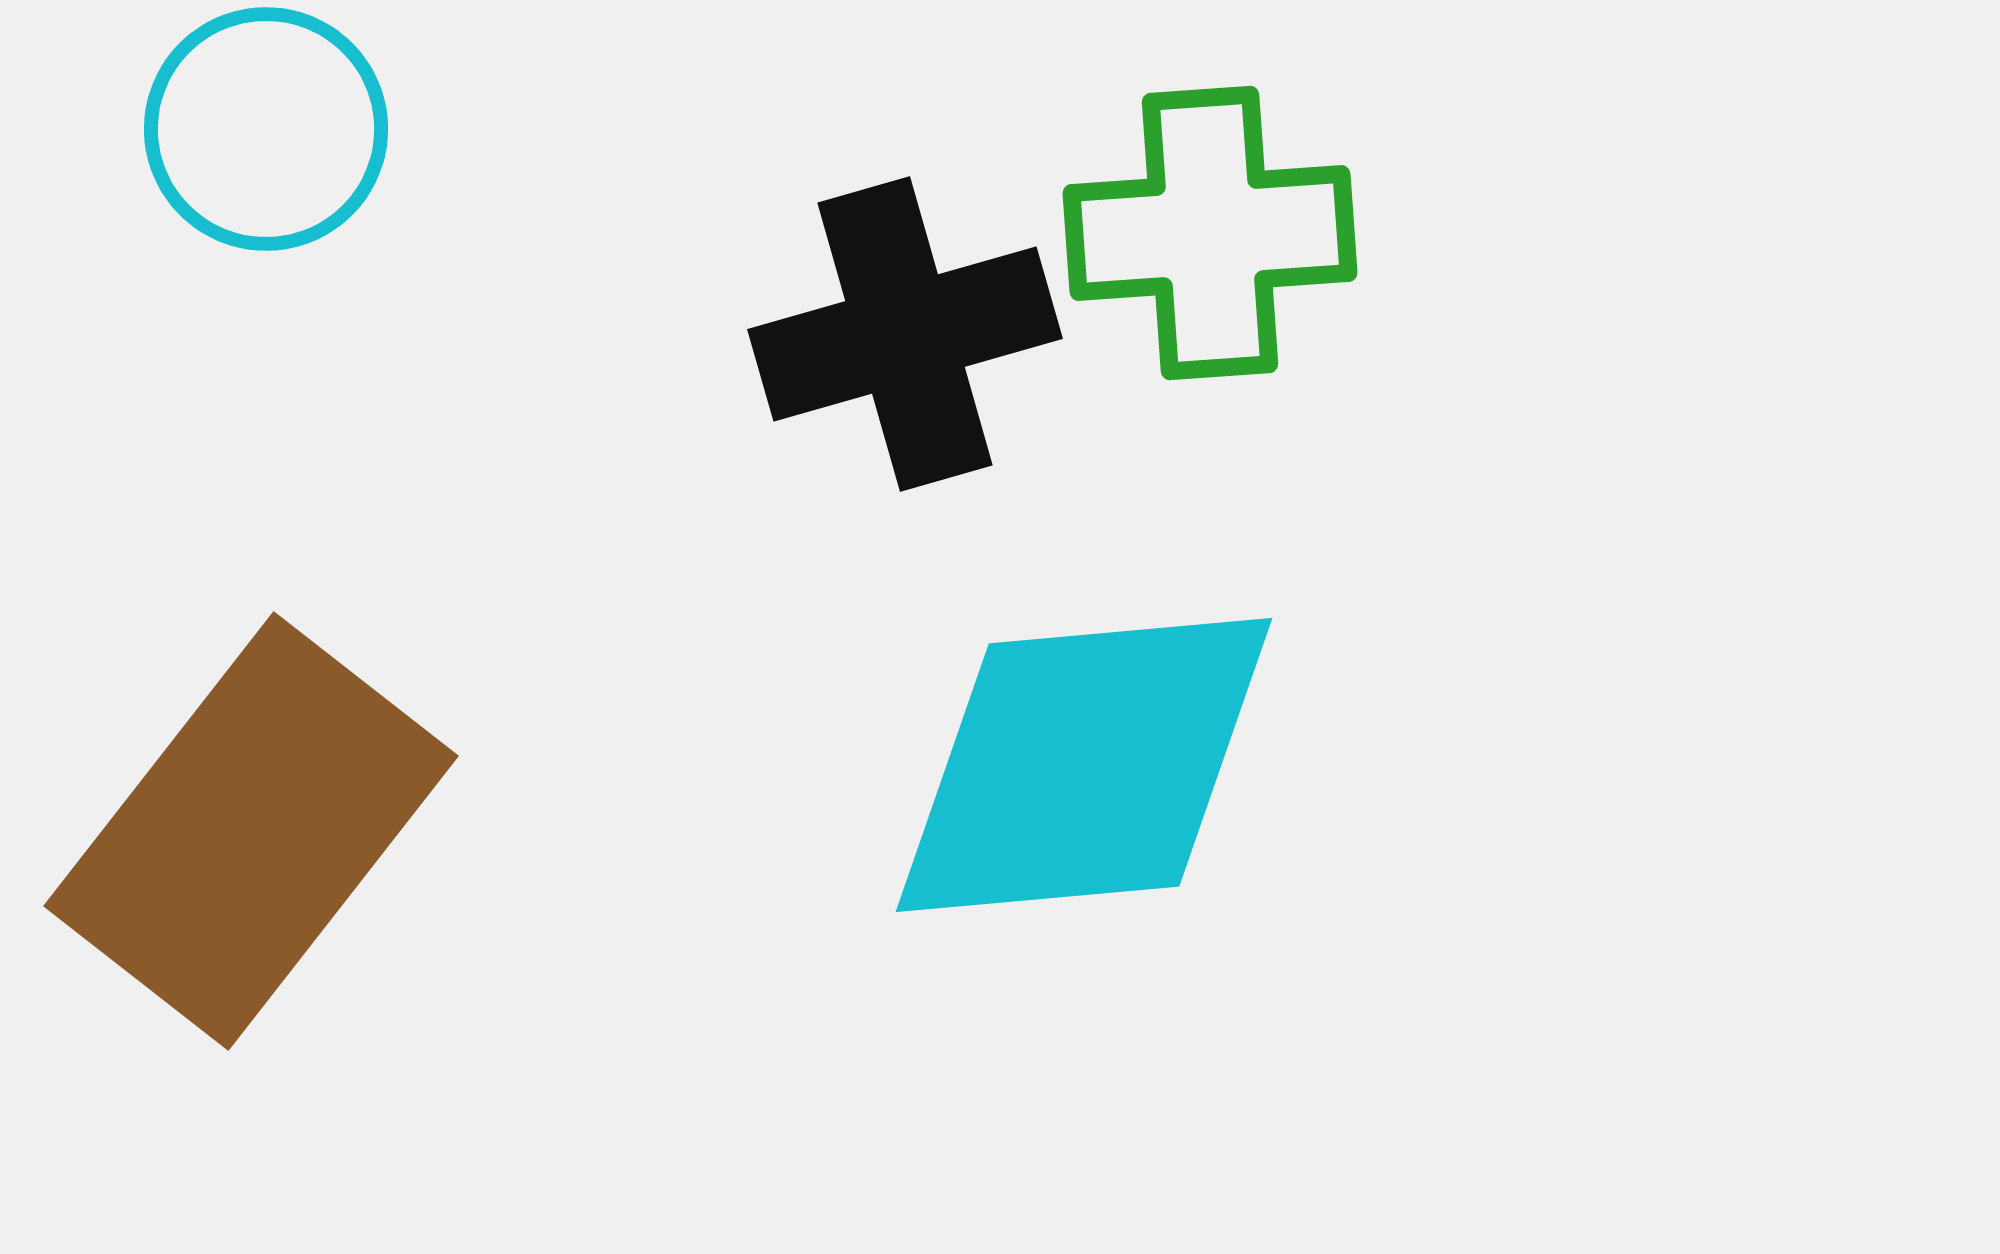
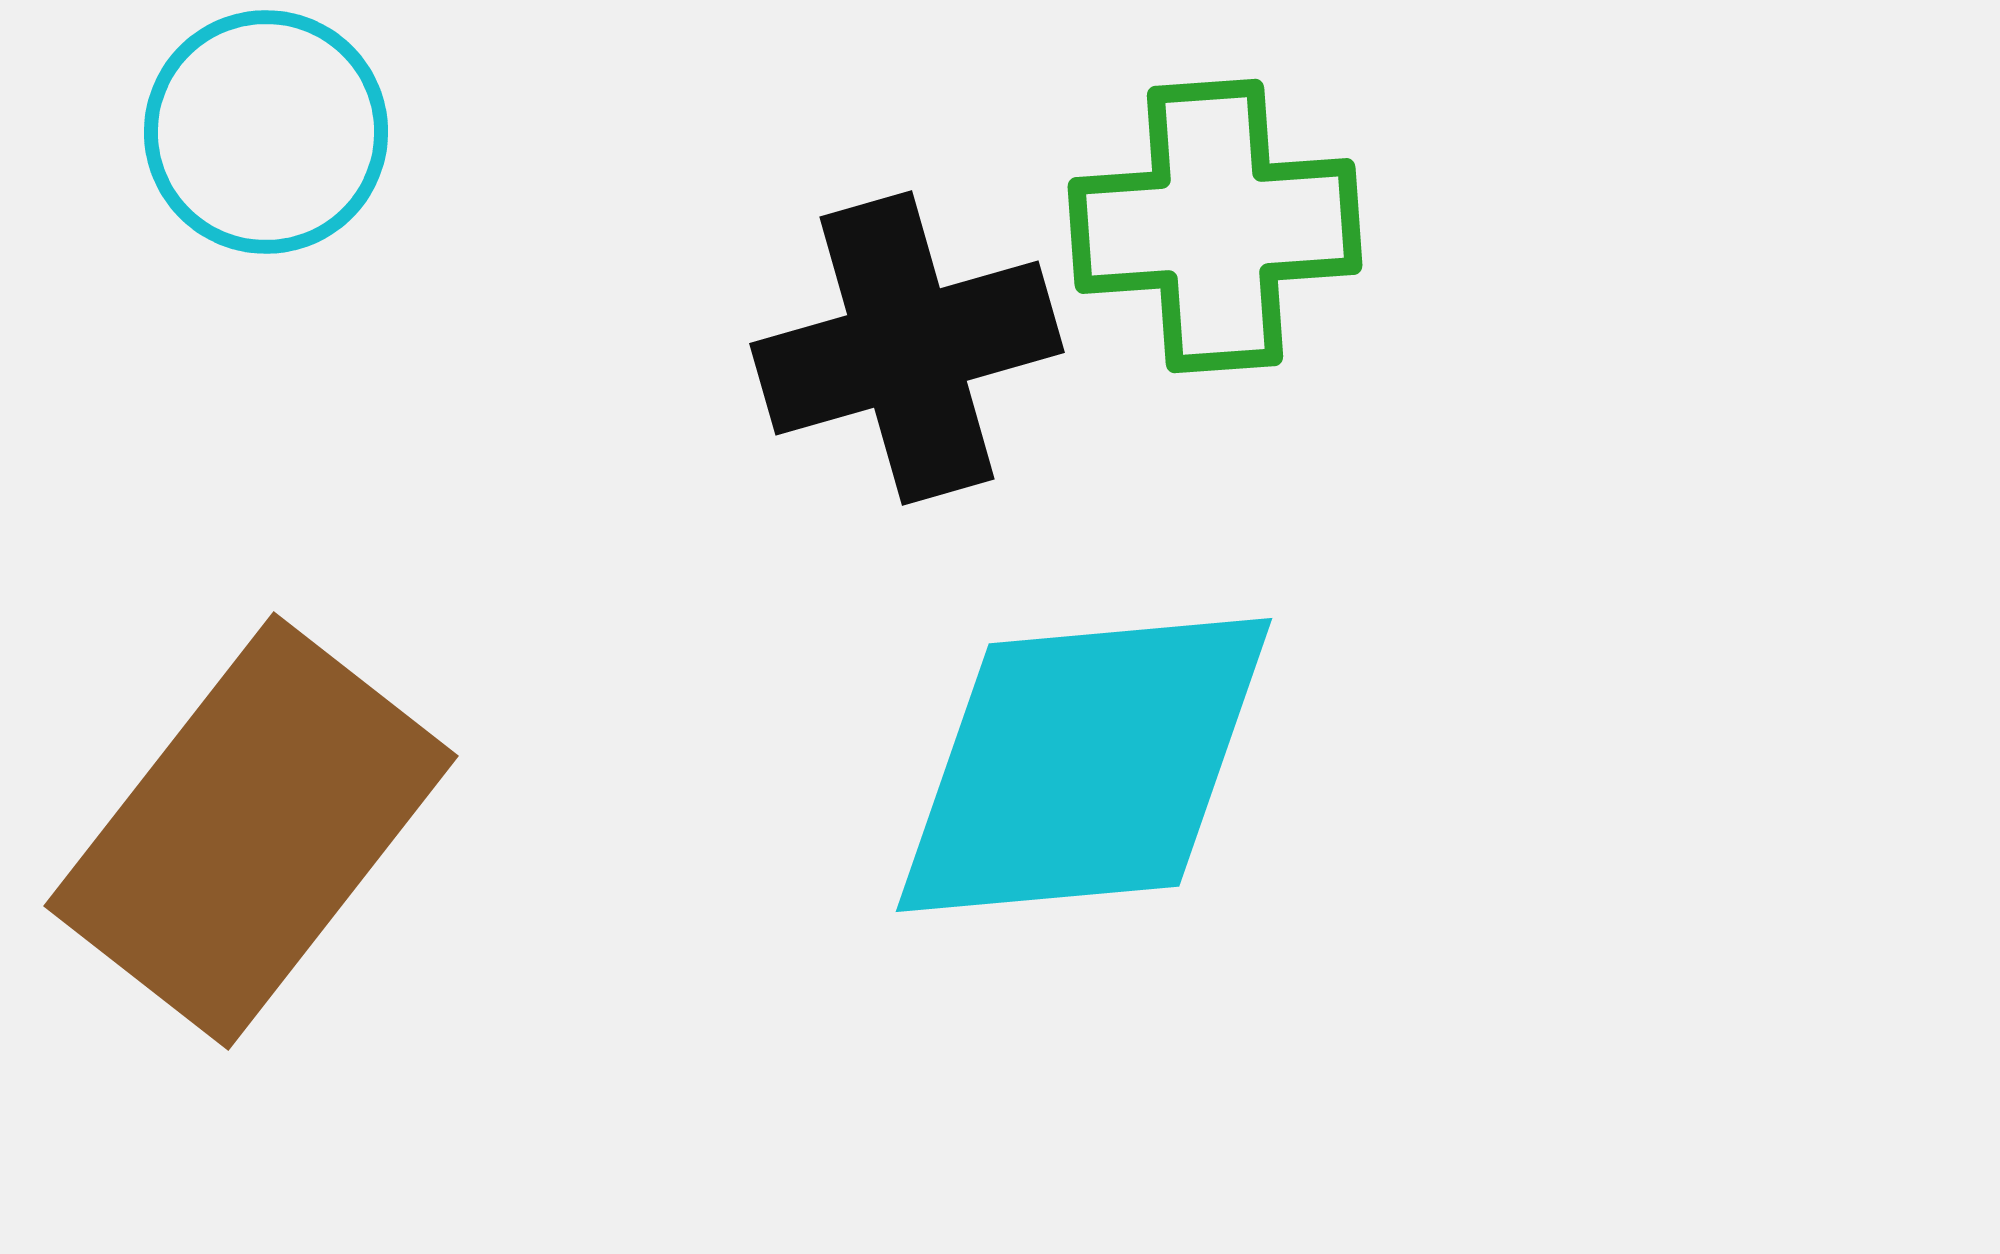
cyan circle: moved 3 px down
green cross: moved 5 px right, 7 px up
black cross: moved 2 px right, 14 px down
